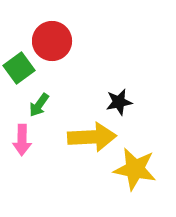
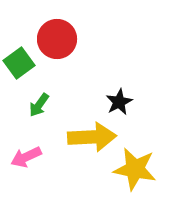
red circle: moved 5 px right, 2 px up
green square: moved 5 px up
black star: rotated 16 degrees counterclockwise
pink arrow: moved 4 px right, 17 px down; rotated 64 degrees clockwise
